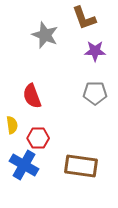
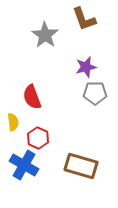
brown L-shape: moved 1 px down
gray star: rotated 12 degrees clockwise
purple star: moved 9 px left, 16 px down; rotated 15 degrees counterclockwise
red semicircle: moved 1 px down
yellow semicircle: moved 1 px right, 3 px up
red hexagon: rotated 25 degrees clockwise
brown rectangle: rotated 8 degrees clockwise
